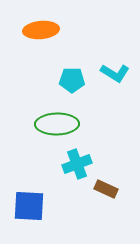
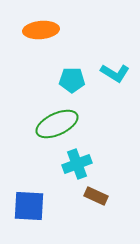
green ellipse: rotated 24 degrees counterclockwise
brown rectangle: moved 10 px left, 7 px down
